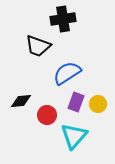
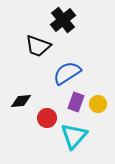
black cross: moved 1 px down; rotated 30 degrees counterclockwise
red circle: moved 3 px down
